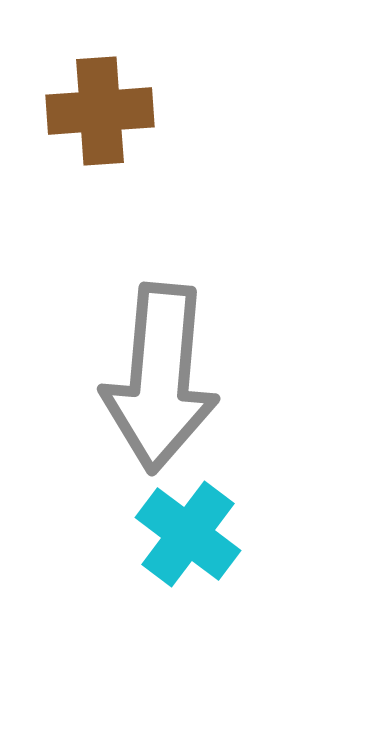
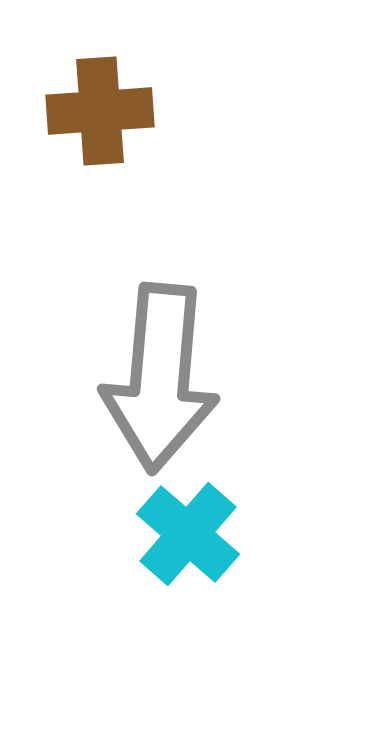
cyan cross: rotated 4 degrees clockwise
